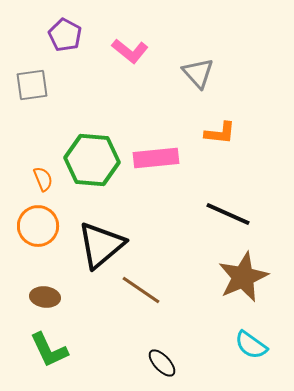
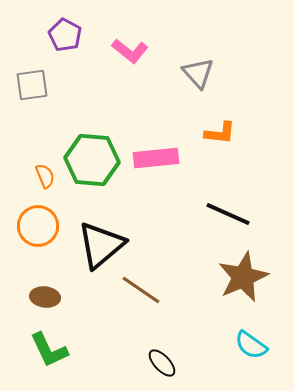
orange semicircle: moved 2 px right, 3 px up
